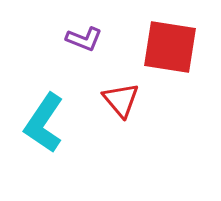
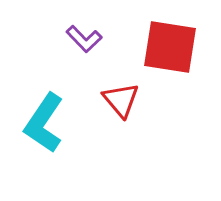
purple L-shape: rotated 24 degrees clockwise
